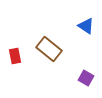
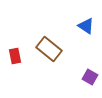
purple square: moved 4 px right, 1 px up
